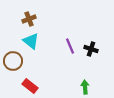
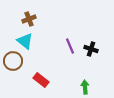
cyan triangle: moved 6 px left
red rectangle: moved 11 px right, 6 px up
